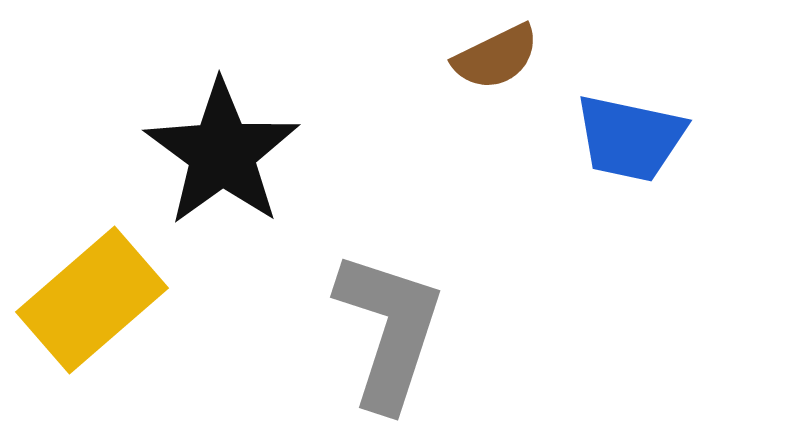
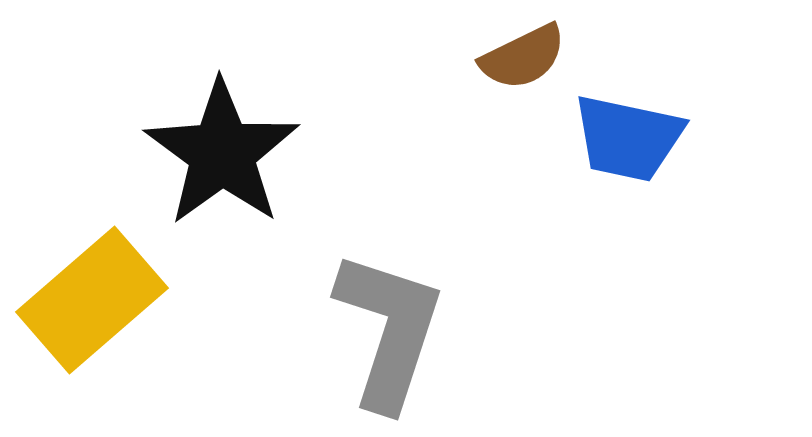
brown semicircle: moved 27 px right
blue trapezoid: moved 2 px left
